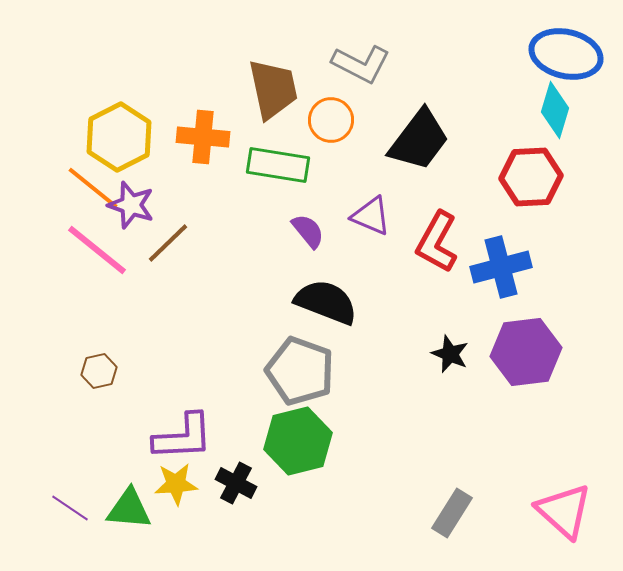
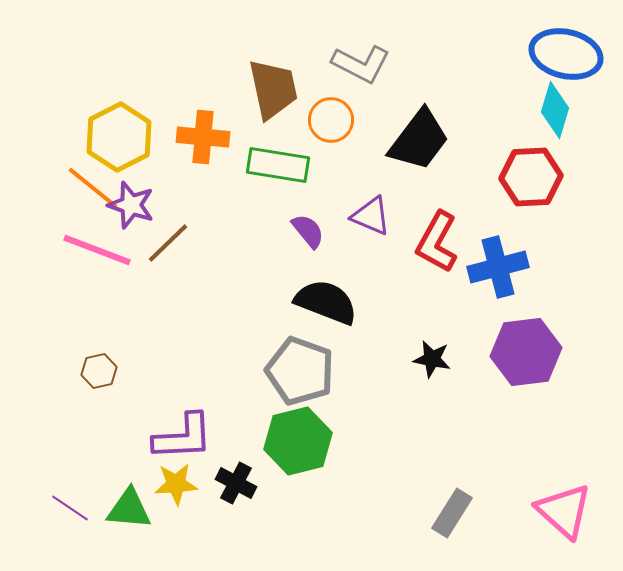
pink line: rotated 18 degrees counterclockwise
blue cross: moved 3 px left
black star: moved 18 px left, 5 px down; rotated 12 degrees counterclockwise
